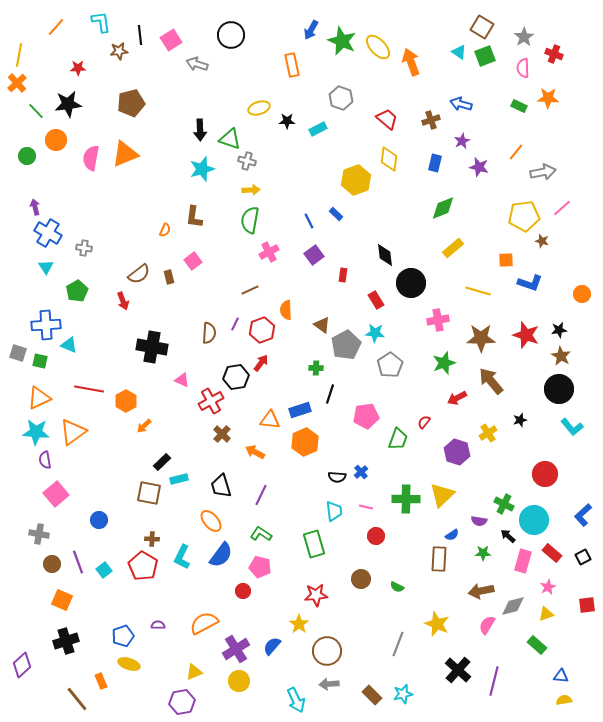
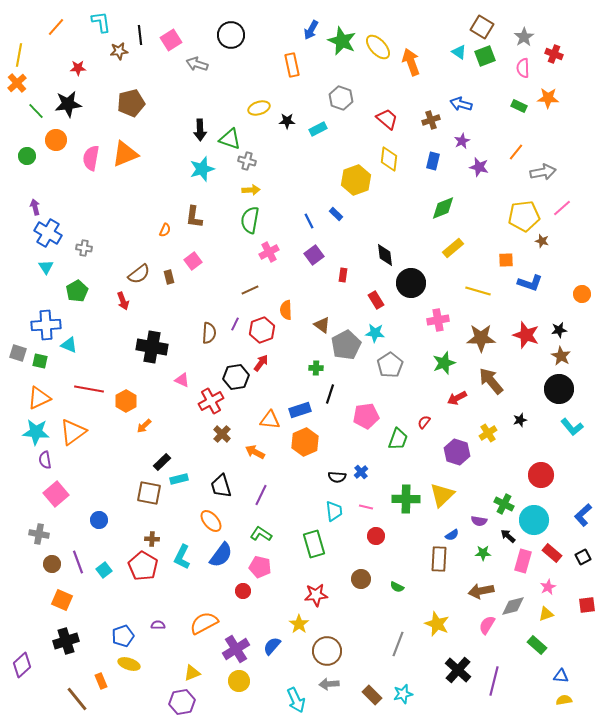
blue rectangle at (435, 163): moved 2 px left, 2 px up
red circle at (545, 474): moved 4 px left, 1 px down
yellow triangle at (194, 672): moved 2 px left, 1 px down
